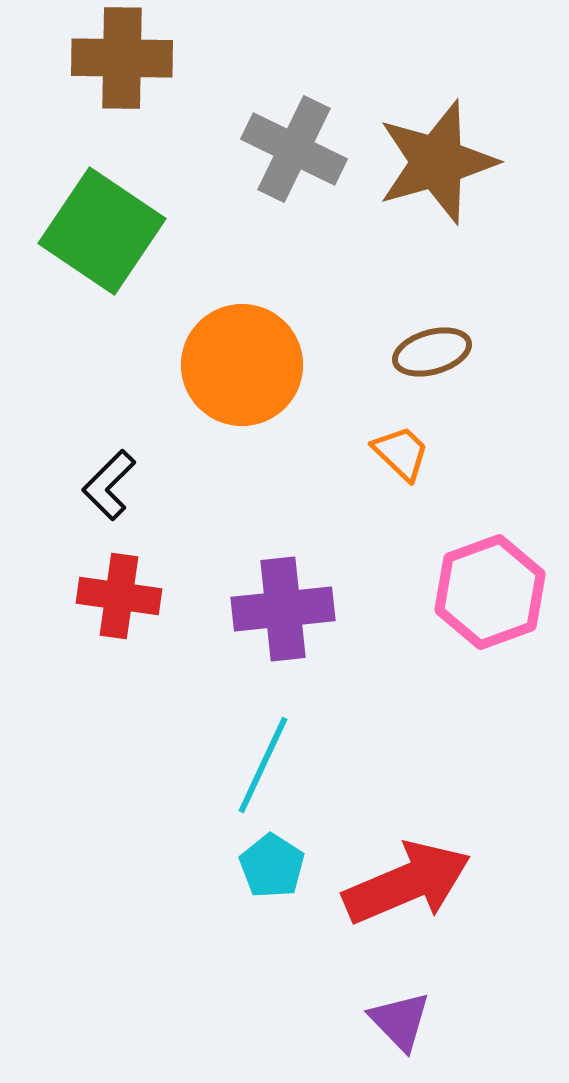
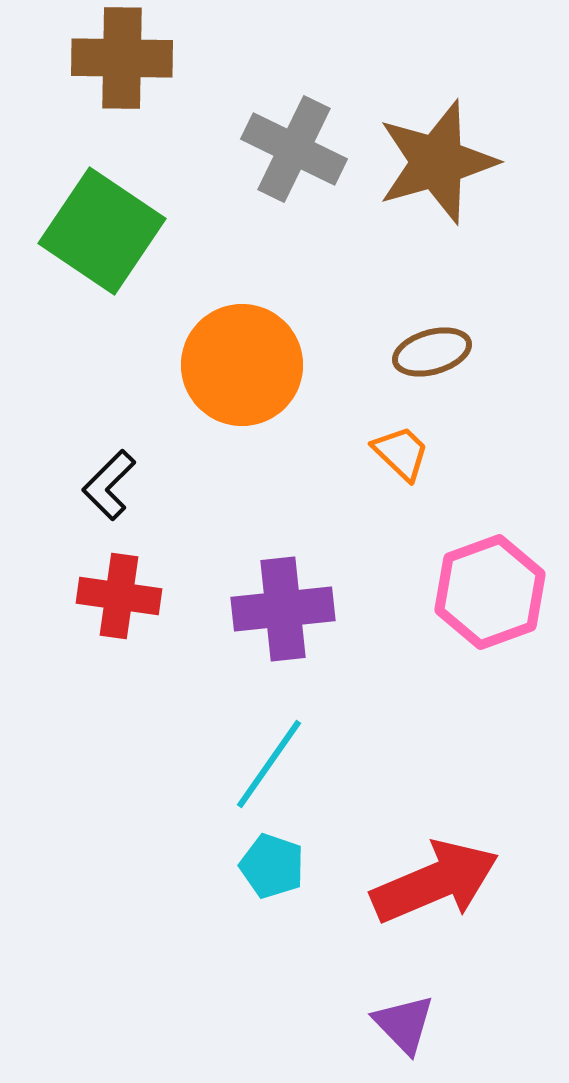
cyan line: moved 6 px right, 1 px up; rotated 10 degrees clockwise
cyan pentagon: rotated 14 degrees counterclockwise
red arrow: moved 28 px right, 1 px up
purple triangle: moved 4 px right, 3 px down
